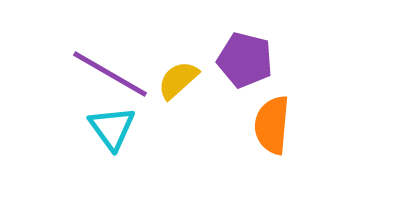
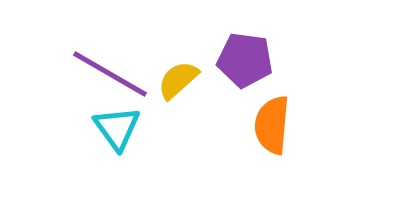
purple pentagon: rotated 6 degrees counterclockwise
cyan triangle: moved 5 px right
